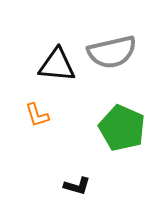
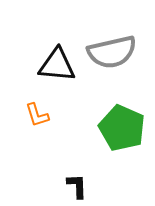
black L-shape: rotated 108 degrees counterclockwise
